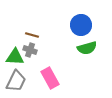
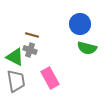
blue circle: moved 1 px left, 1 px up
green semicircle: rotated 30 degrees clockwise
green triangle: rotated 24 degrees clockwise
gray trapezoid: rotated 35 degrees counterclockwise
